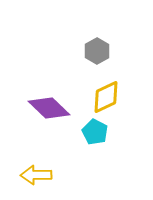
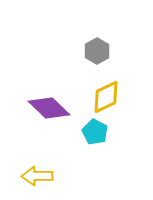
yellow arrow: moved 1 px right, 1 px down
